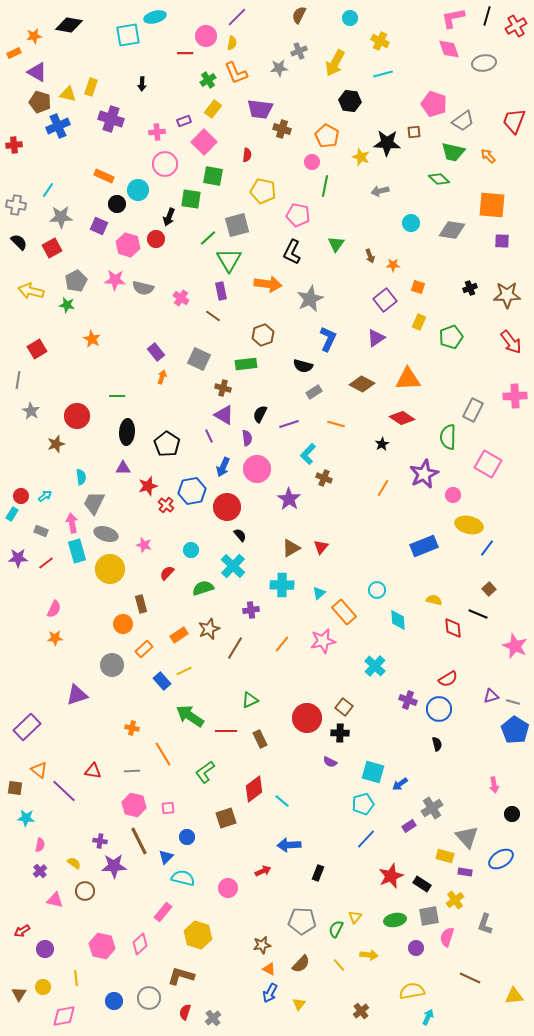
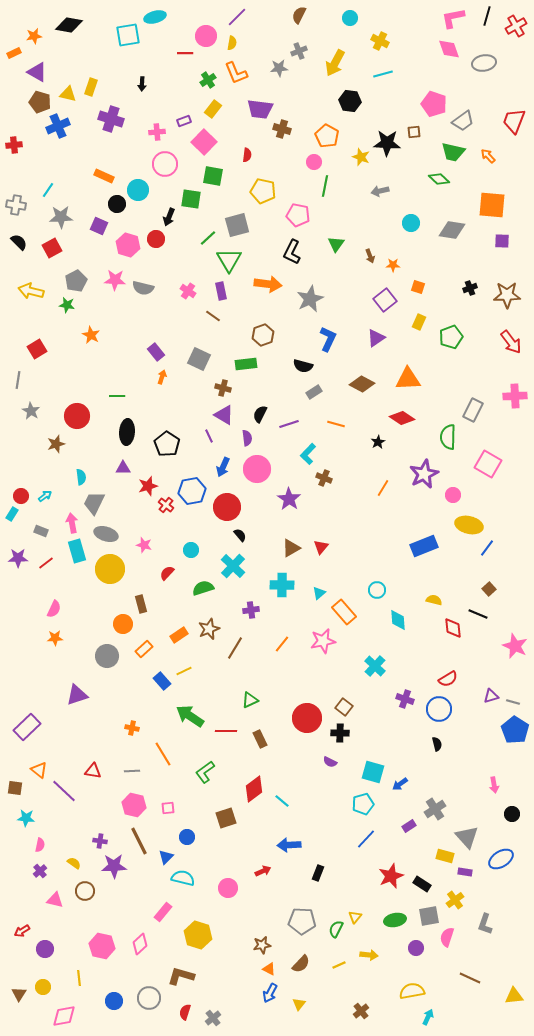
pink circle at (312, 162): moved 2 px right
pink cross at (181, 298): moved 7 px right, 7 px up
orange star at (92, 339): moved 1 px left, 4 px up
black star at (382, 444): moved 4 px left, 2 px up
gray circle at (112, 665): moved 5 px left, 9 px up
purple cross at (408, 700): moved 3 px left, 1 px up
gray cross at (432, 808): moved 3 px right, 1 px down
yellow line at (339, 965): rotated 72 degrees counterclockwise
yellow line at (76, 978): moved 3 px right
